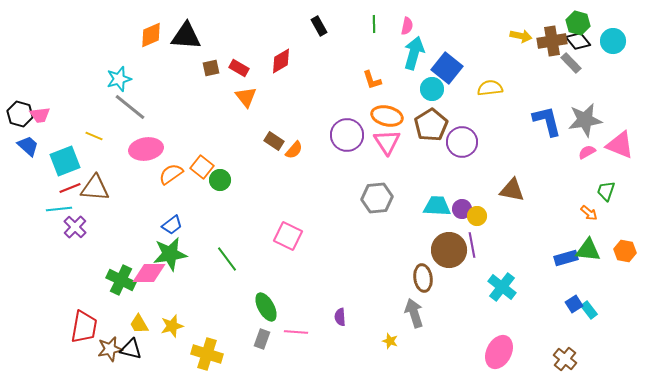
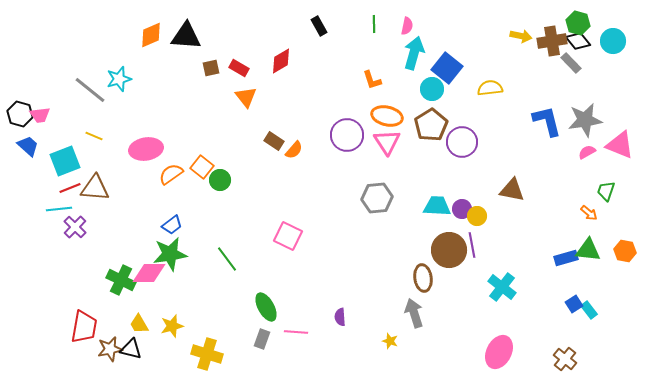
gray line at (130, 107): moved 40 px left, 17 px up
